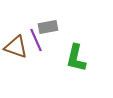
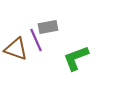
brown triangle: moved 2 px down
green L-shape: rotated 56 degrees clockwise
